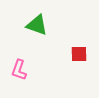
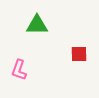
green triangle: rotated 20 degrees counterclockwise
